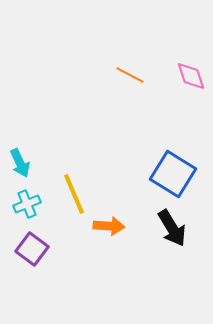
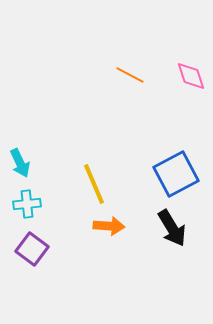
blue square: moved 3 px right; rotated 30 degrees clockwise
yellow line: moved 20 px right, 10 px up
cyan cross: rotated 16 degrees clockwise
